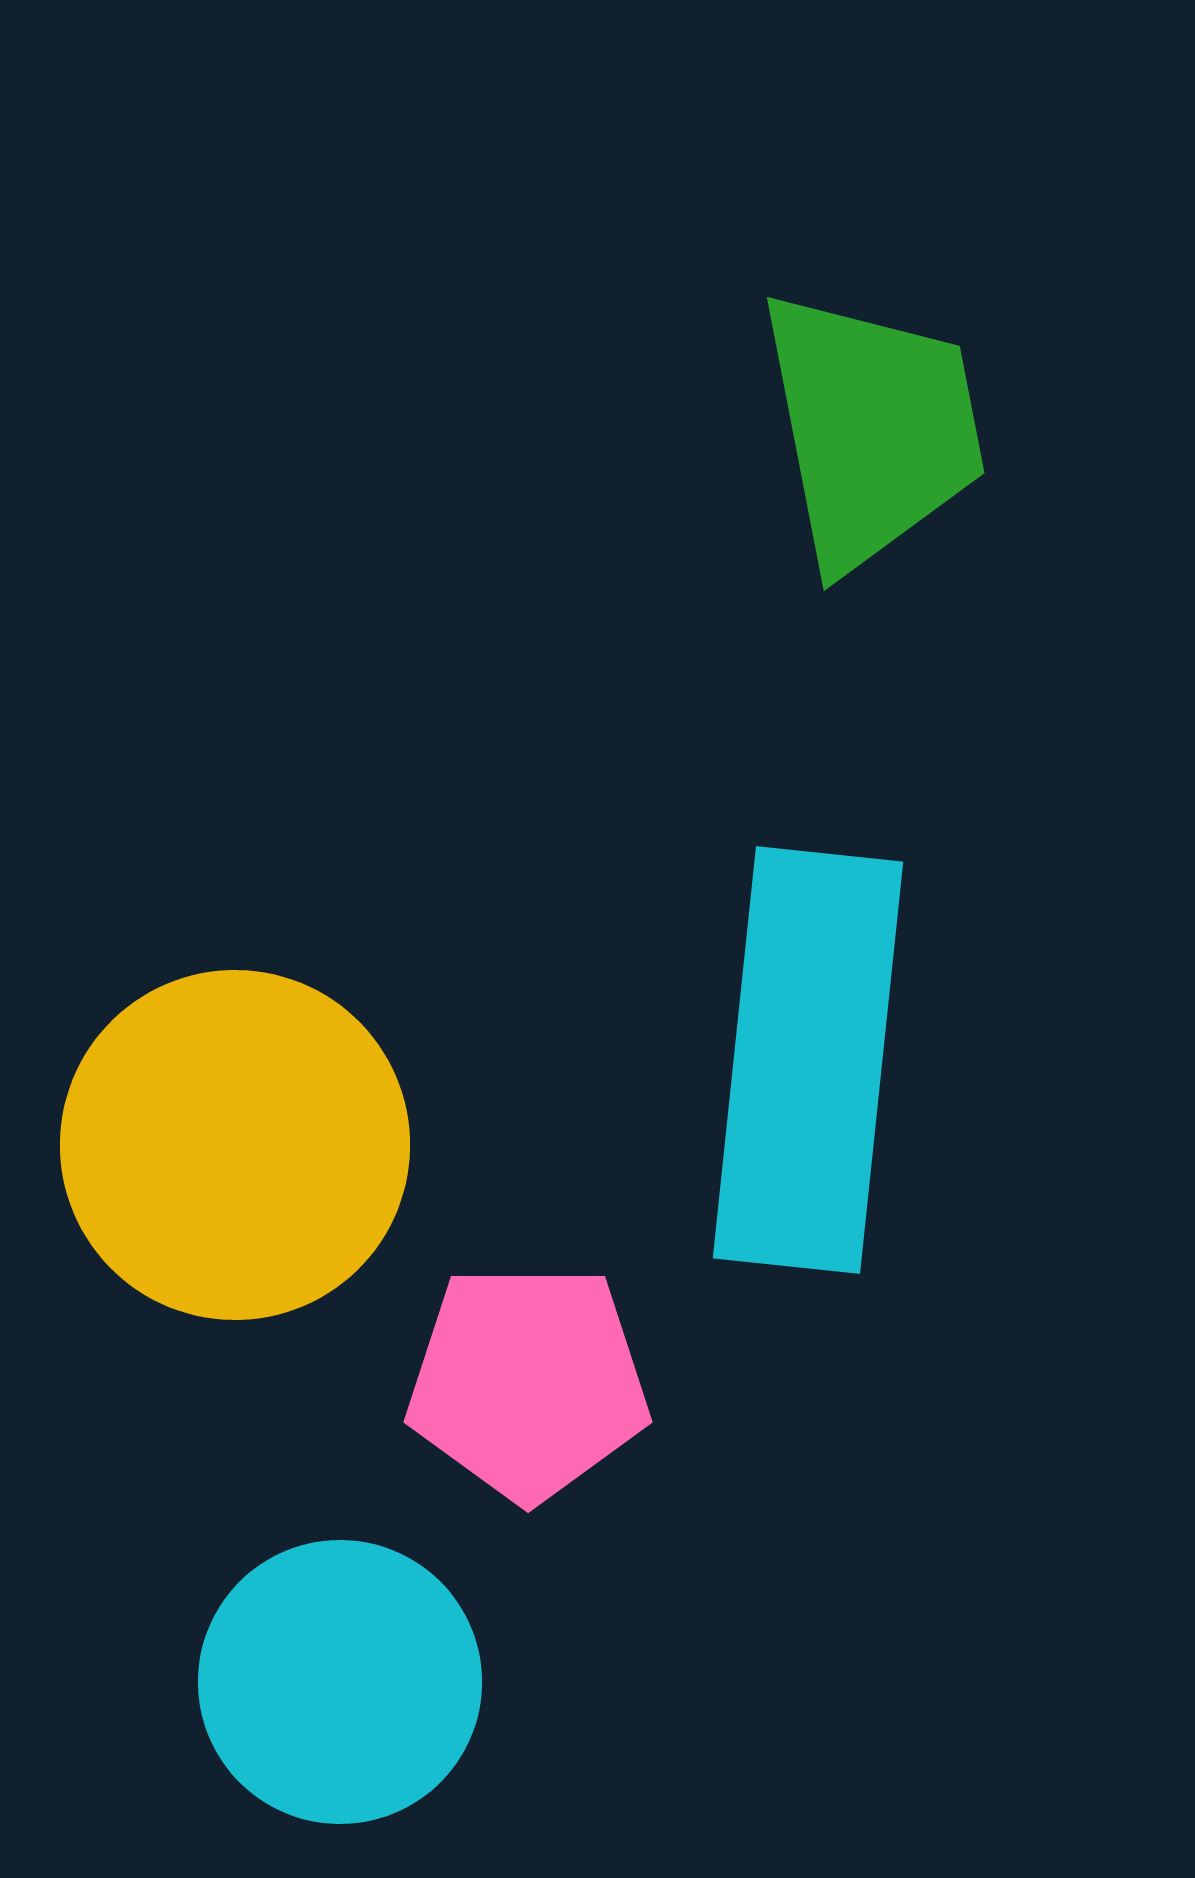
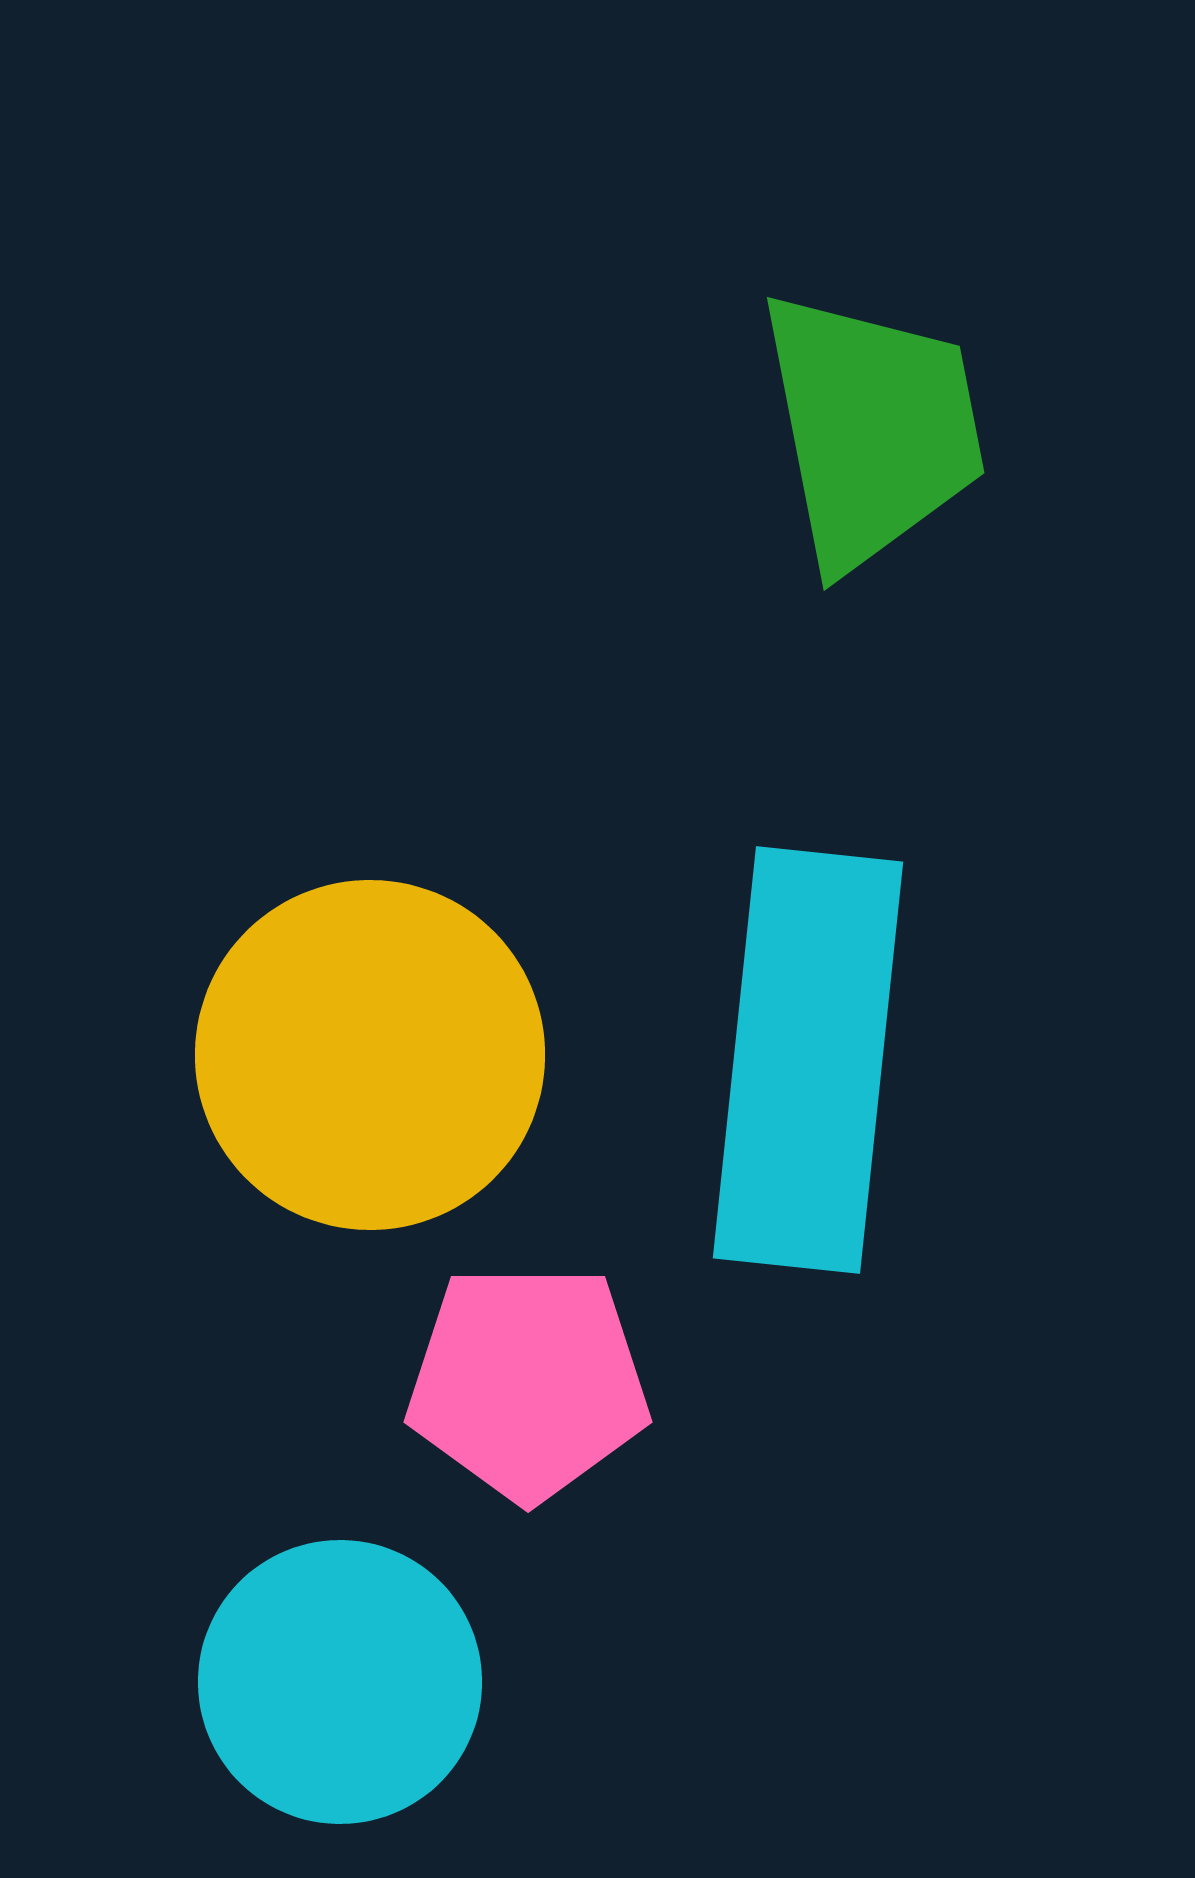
yellow circle: moved 135 px right, 90 px up
